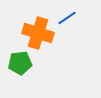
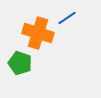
green pentagon: rotated 25 degrees clockwise
